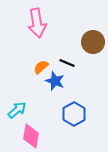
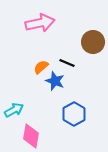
pink arrow: moved 3 px right; rotated 92 degrees counterclockwise
cyan arrow: moved 3 px left; rotated 12 degrees clockwise
